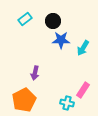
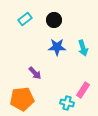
black circle: moved 1 px right, 1 px up
blue star: moved 4 px left, 7 px down
cyan arrow: rotated 49 degrees counterclockwise
purple arrow: rotated 56 degrees counterclockwise
orange pentagon: moved 2 px left, 1 px up; rotated 20 degrees clockwise
